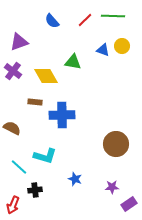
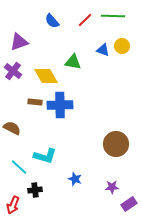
blue cross: moved 2 px left, 10 px up
